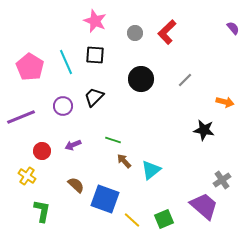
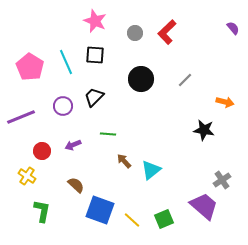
green line: moved 5 px left, 6 px up; rotated 14 degrees counterclockwise
blue square: moved 5 px left, 11 px down
